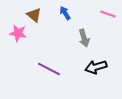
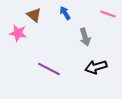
gray arrow: moved 1 px right, 1 px up
